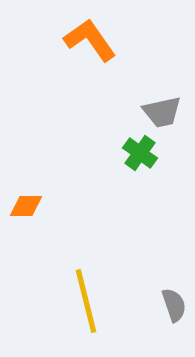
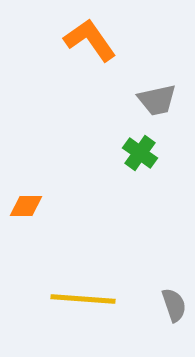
gray trapezoid: moved 5 px left, 12 px up
yellow line: moved 3 px left, 2 px up; rotated 72 degrees counterclockwise
